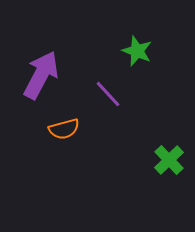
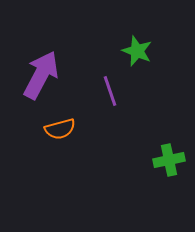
purple line: moved 2 px right, 3 px up; rotated 24 degrees clockwise
orange semicircle: moved 4 px left
green cross: rotated 32 degrees clockwise
